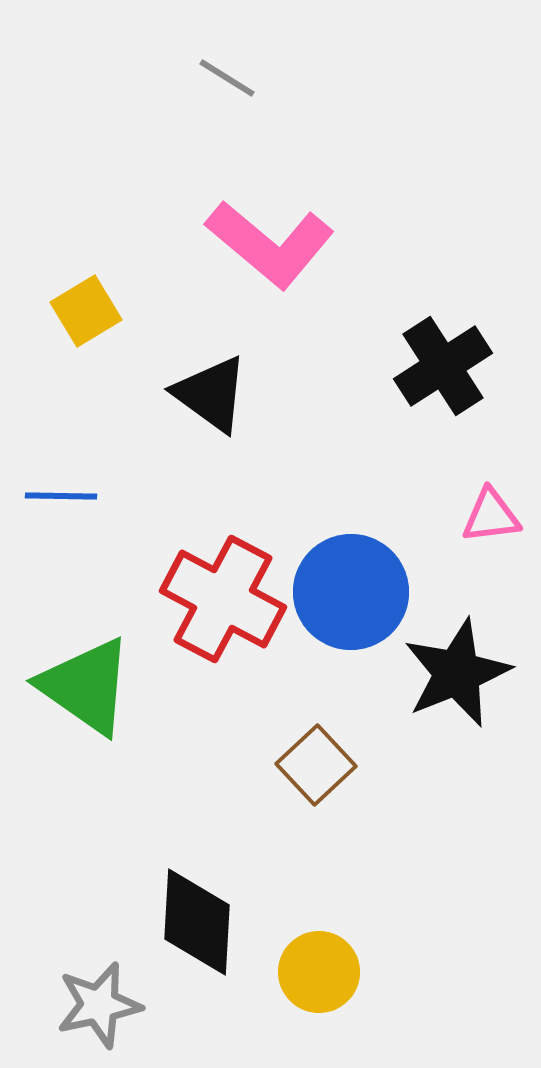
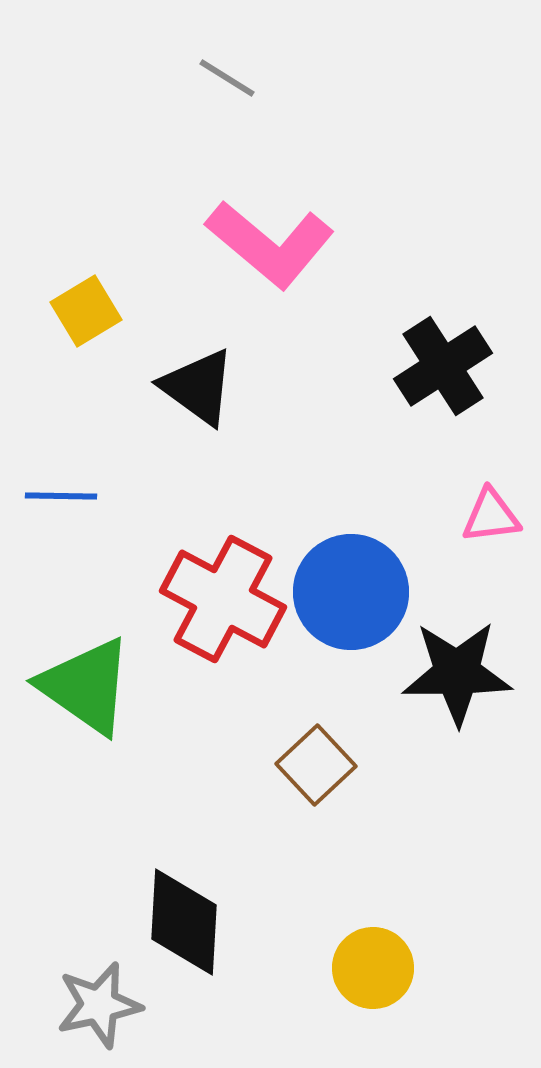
black triangle: moved 13 px left, 7 px up
black star: rotated 22 degrees clockwise
black diamond: moved 13 px left
yellow circle: moved 54 px right, 4 px up
